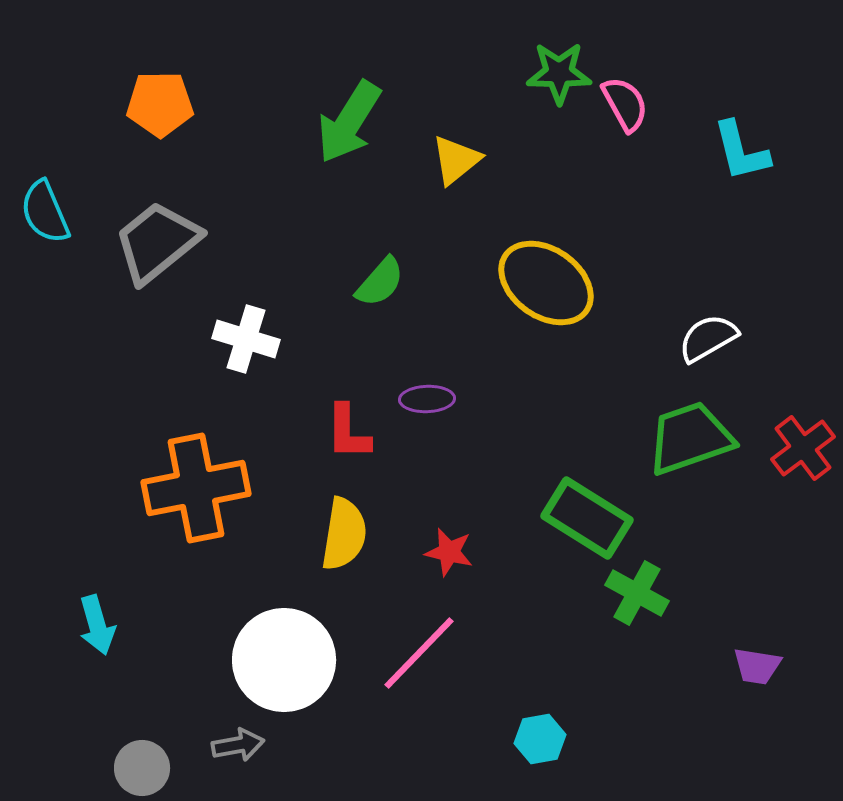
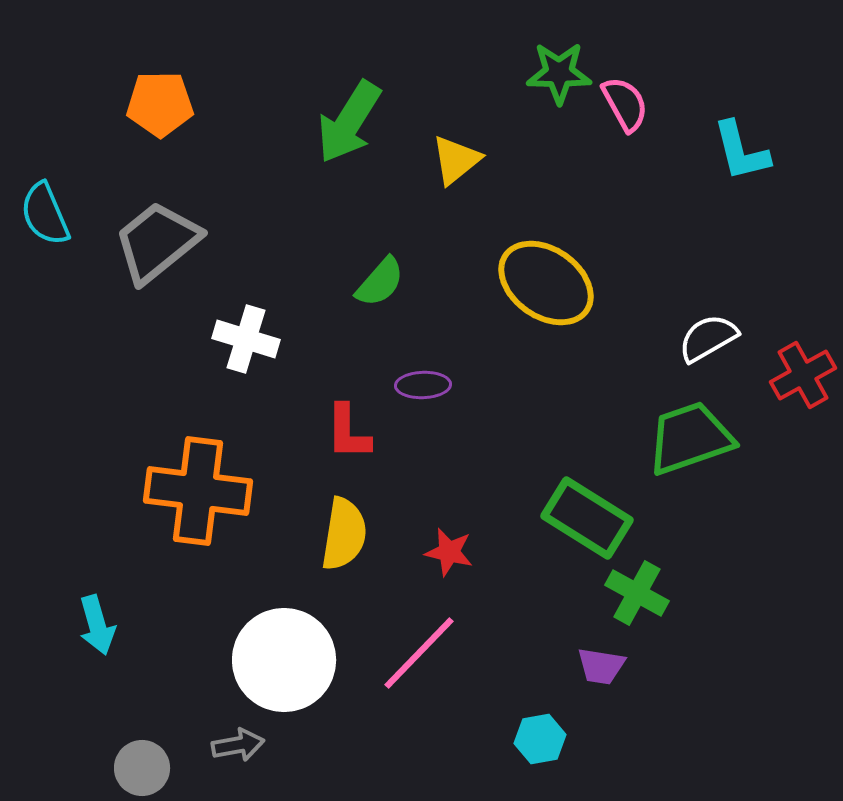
cyan semicircle: moved 2 px down
purple ellipse: moved 4 px left, 14 px up
red cross: moved 73 px up; rotated 8 degrees clockwise
orange cross: moved 2 px right, 3 px down; rotated 18 degrees clockwise
purple trapezoid: moved 156 px left
